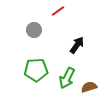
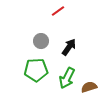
gray circle: moved 7 px right, 11 px down
black arrow: moved 8 px left, 2 px down
